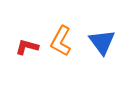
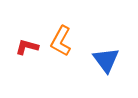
blue triangle: moved 4 px right, 18 px down
